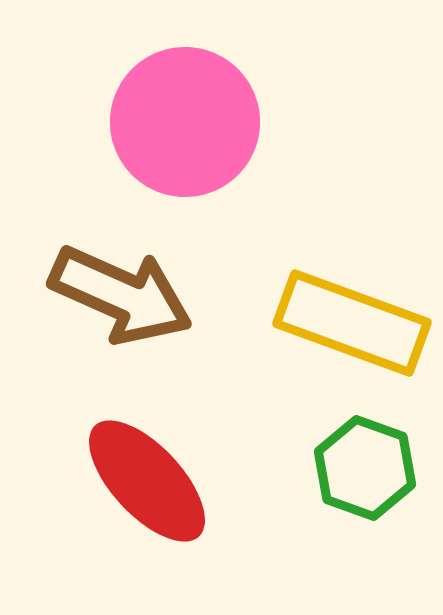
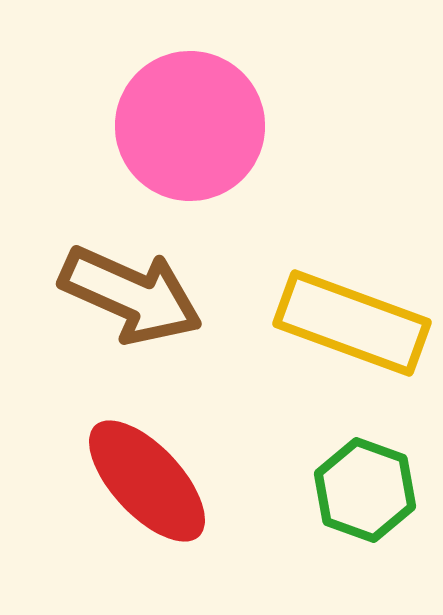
pink circle: moved 5 px right, 4 px down
brown arrow: moved 10 px right
green hexagon: moved 22 px down
